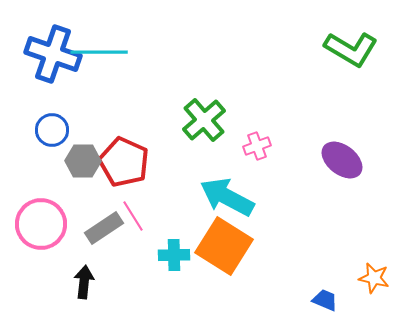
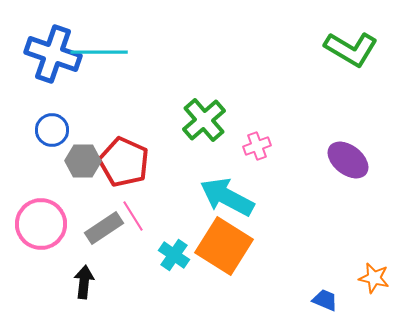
purple ellipse: moved 6 px right
cyan cross: rotated 36 degrees clockwise
